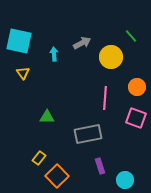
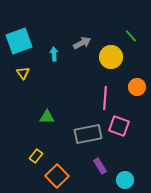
cyan square: rotated 32 degrees counterclockwise
pink square: moved 17 px left, 8 px down
yellow rectangle: moved 3 px left, 2 px up
purple rectangle: rotated 14 degrees counterclockwise
